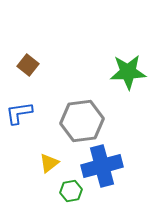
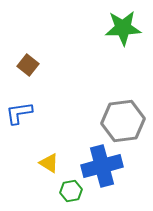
green star: moved 5 px left, 44 px up
gray hexagon: moved 41 px right
yellow triangle: rotated 50 degrees counterclockwise
